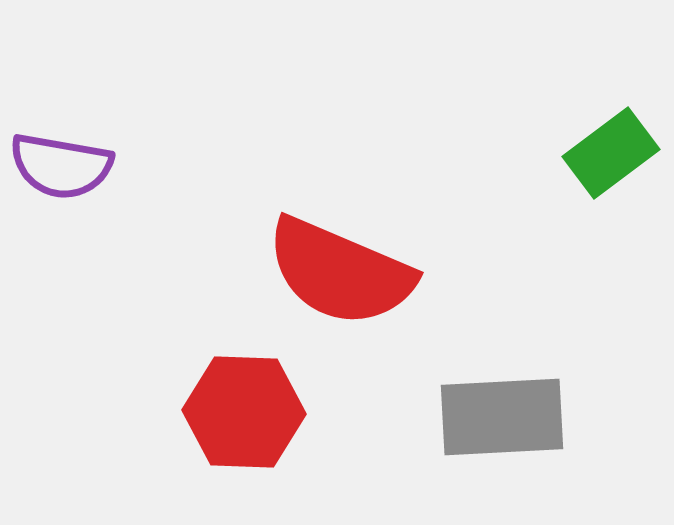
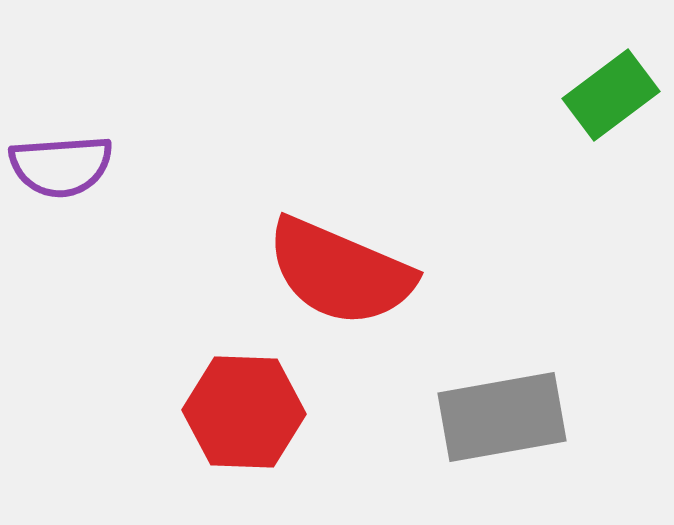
green rectangle: moved 58 px up
purple semicircle: rotated 14 degrees counterclockwise
gray rectangle: rotated 7 degrees counterclockwise
